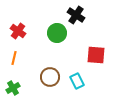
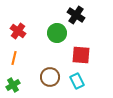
red square: moved 15 px left
green cross: moved 3 px up
